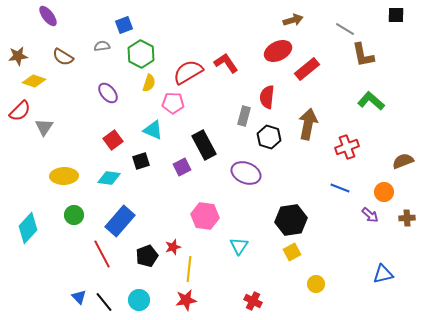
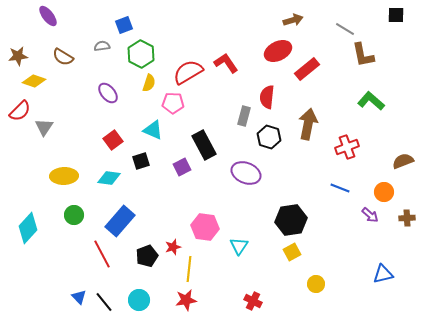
pink hexagon at (205, 216): moved 11 px down
